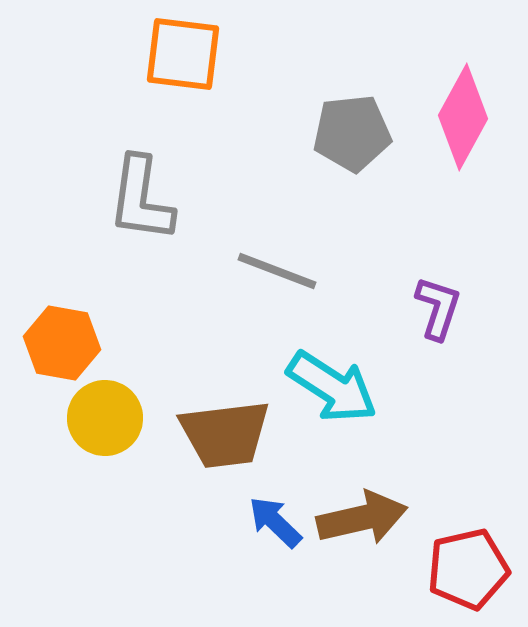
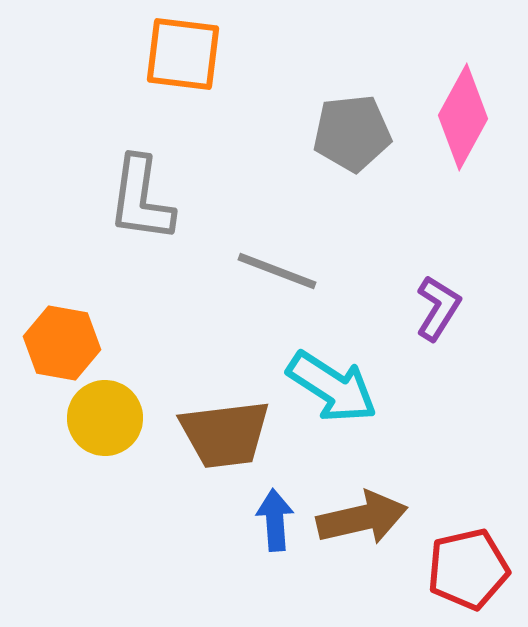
purple L-shape: rotated 14 degrees clockwise
blue arrow: moved 2 px up; rotated 42 degrees clockwise
